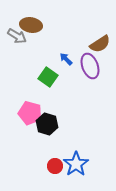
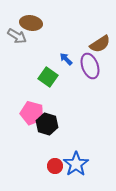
brown ellipse: moved 2 px up
pink pentagon: moved 2 px right
